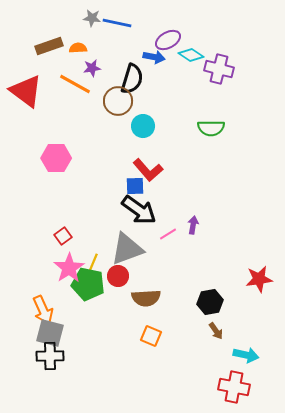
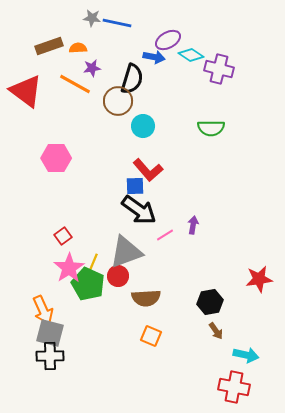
pink line: moved 3 px left, 1 px down
gray triangle: moved 1 px left, 3 px down
green pentagon: rotated 12 degrees clockwise
